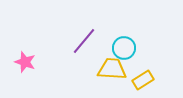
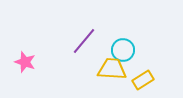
cyan circle: moved 1 px left, 2 px down
